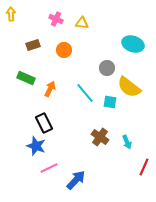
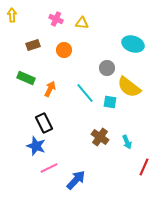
yellow arrow: moved 1 px right, 1 px down
